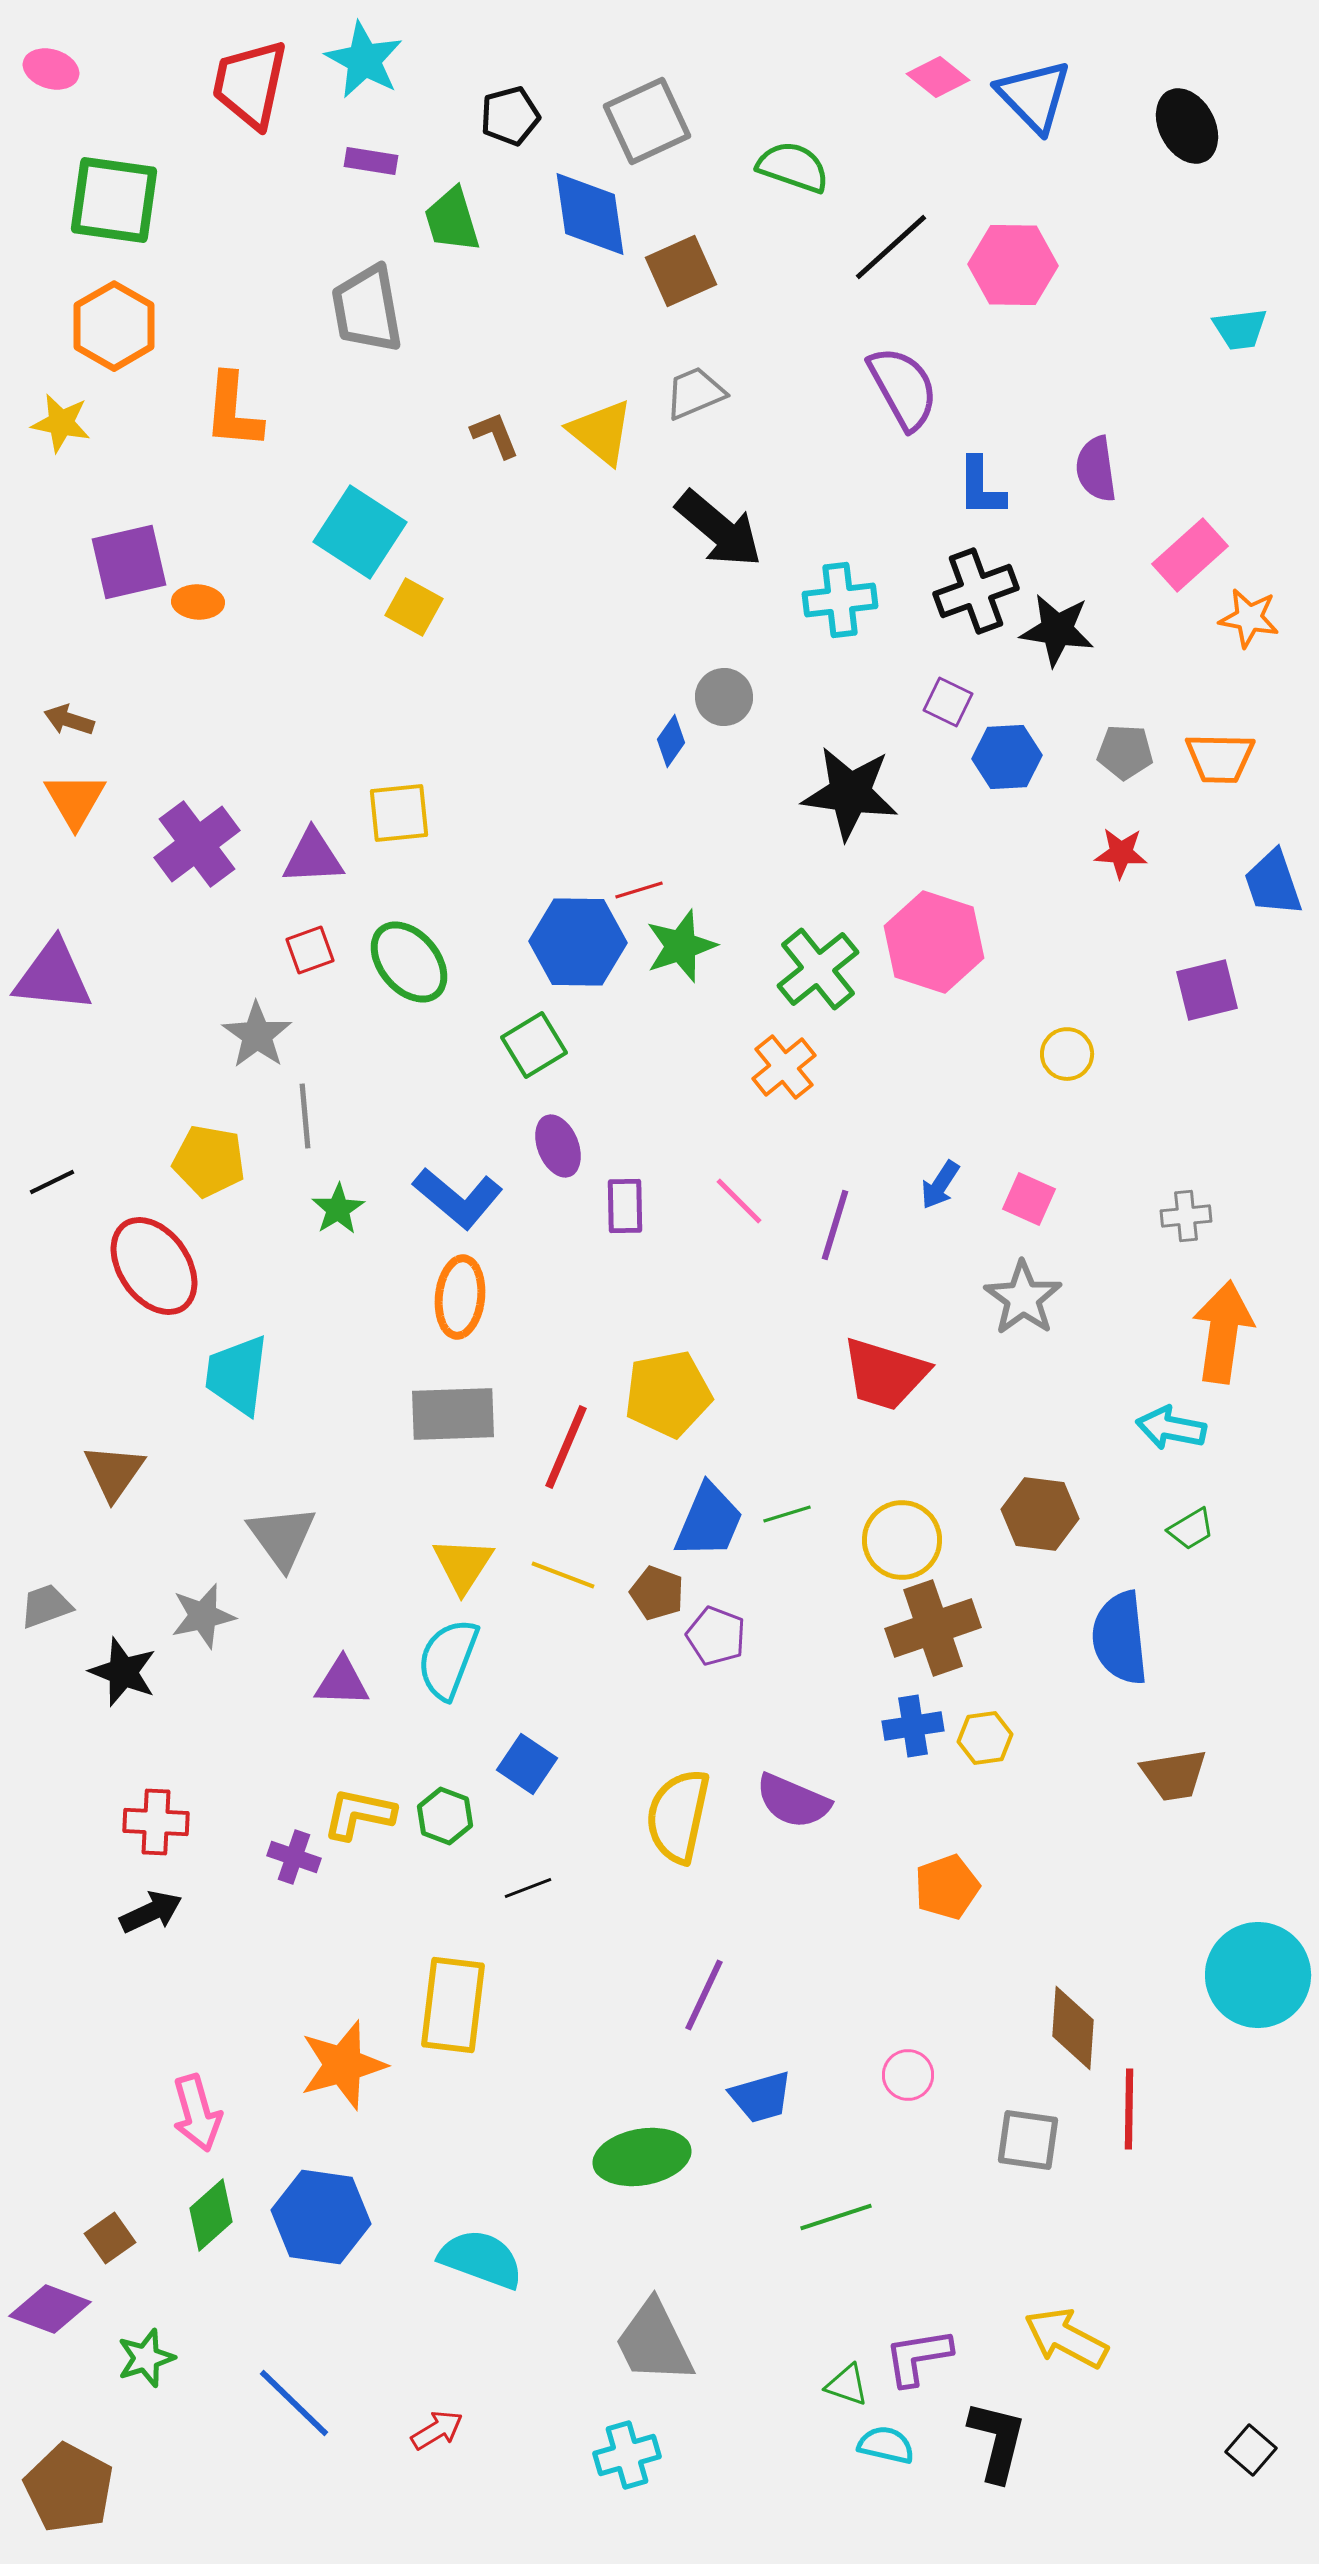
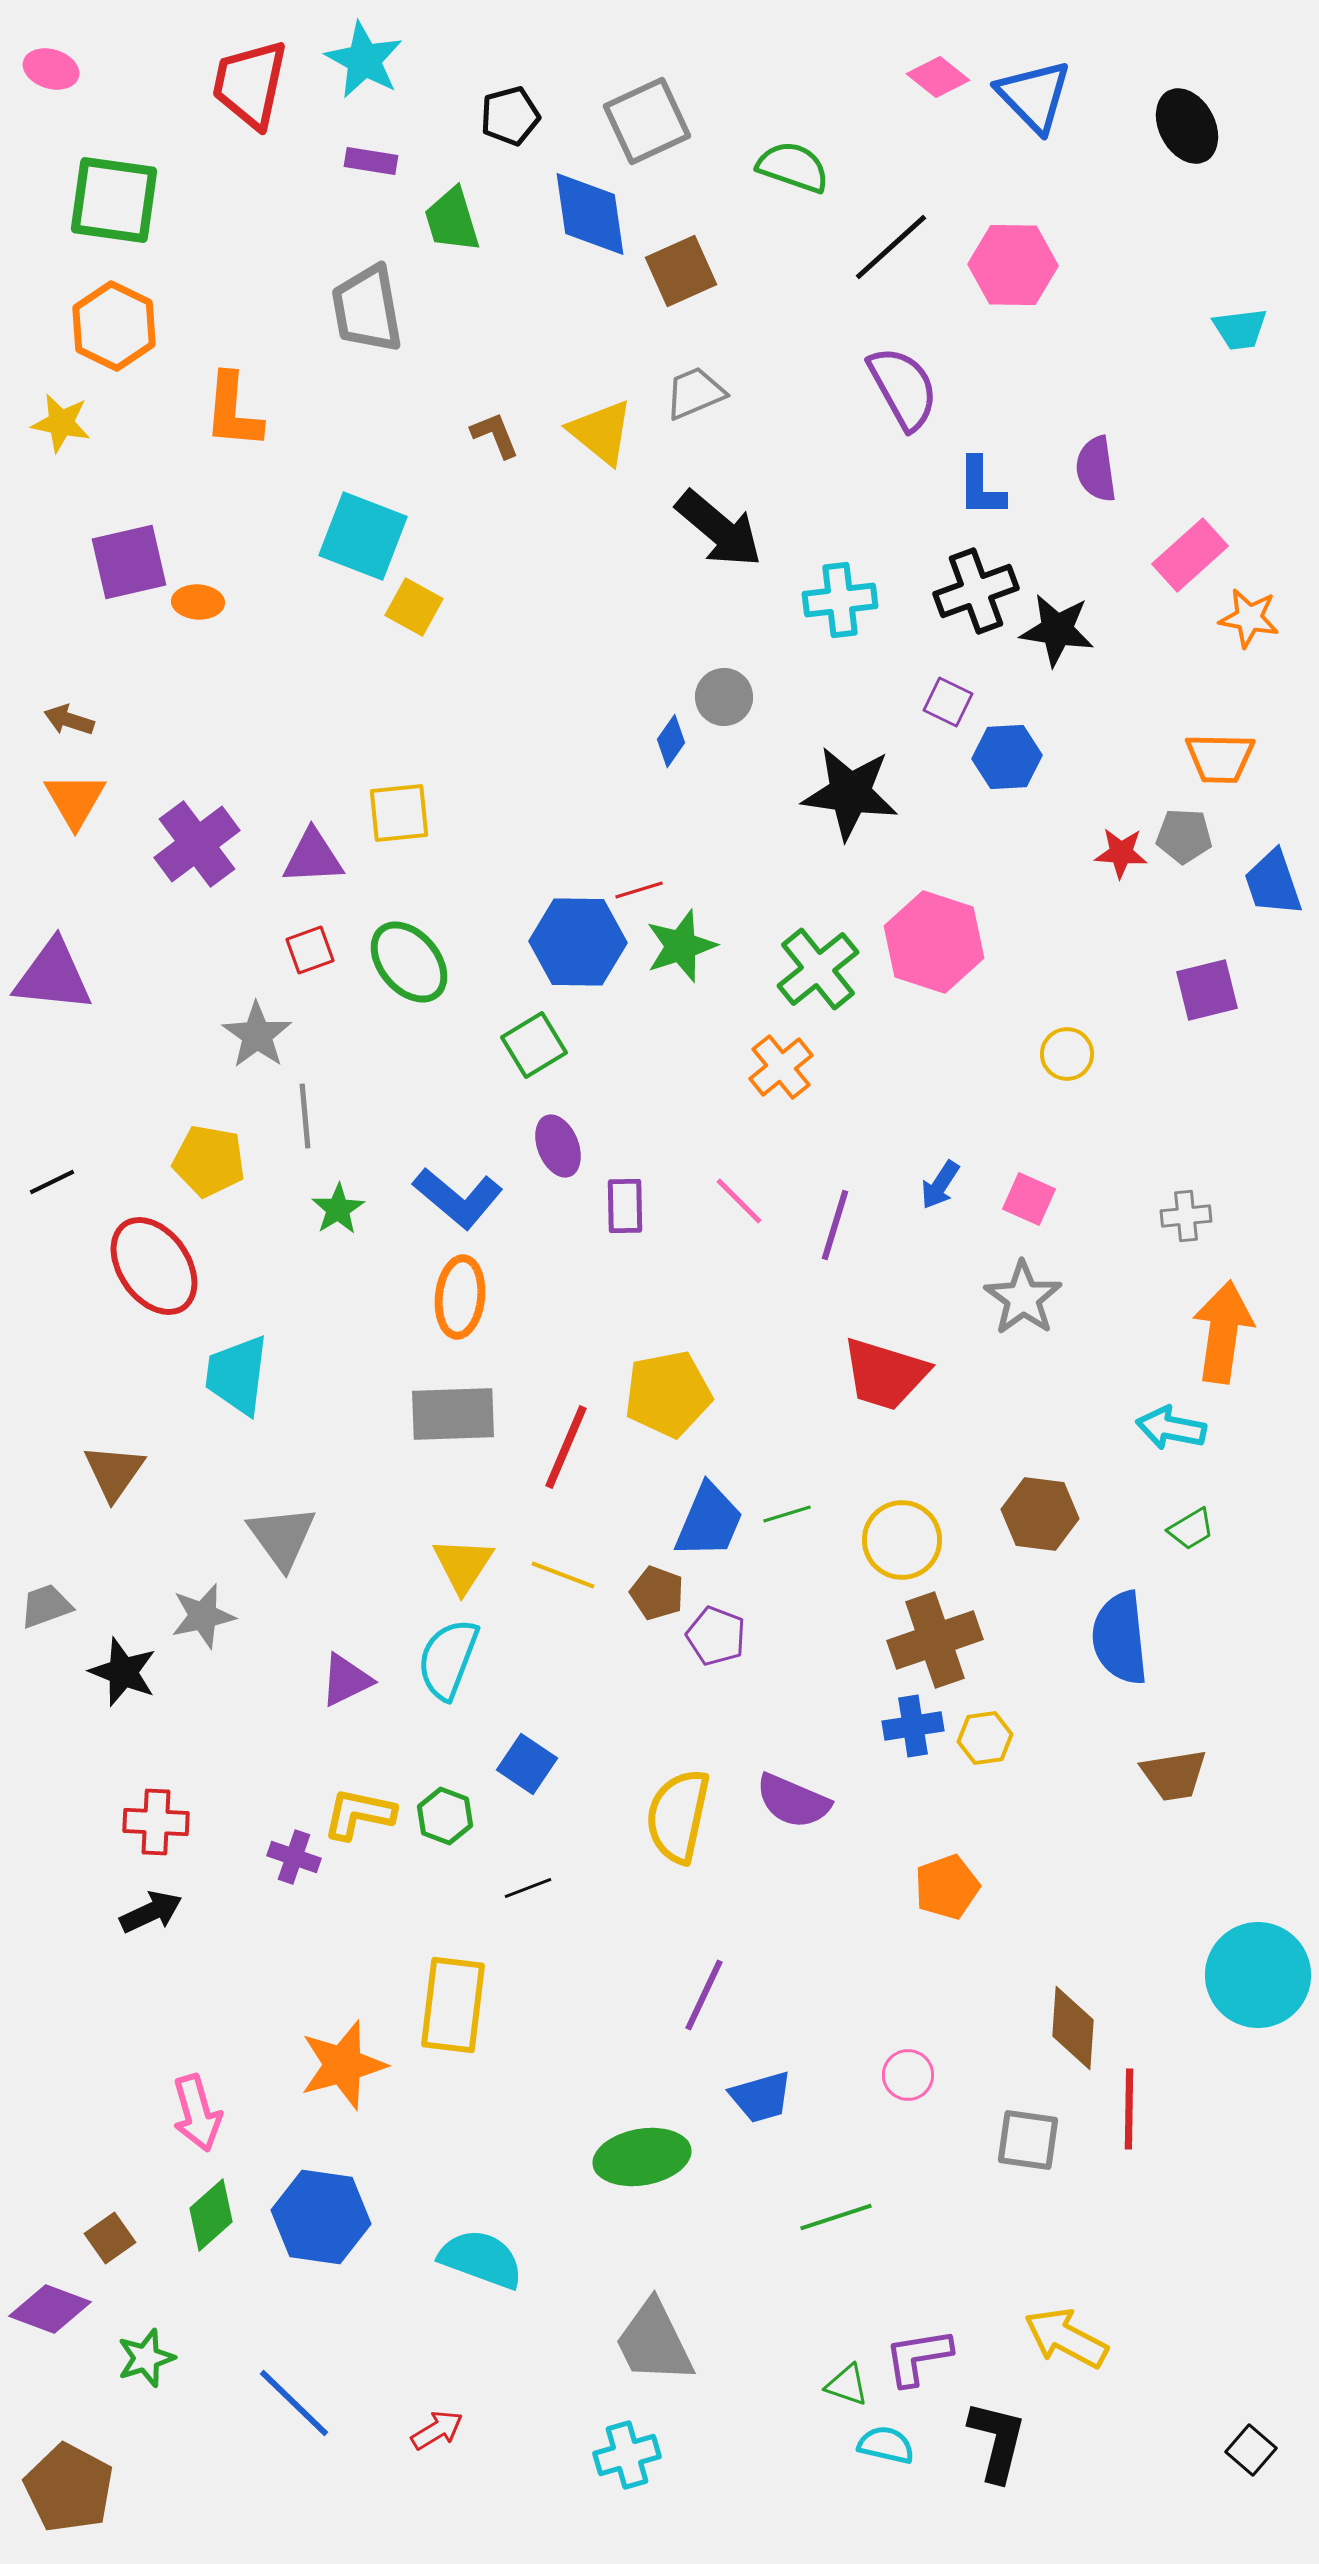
orange hexagon at (114, 326): rotated 4 degrees counterclockwise
cyan square at (360, 532): moved 3 px right, 4 px down; rotated 12 degrees counterclockwise
gray pentagon at (1125, 752): moved 59 px right, 84 px down
orange cross at (784, 1067): moved 3 px left
brown cross at (933, 1628): moved 2 px right, 12 px down
purple triangle at (342, 1682): moved 4 px right, 2 px up; rotated 28 degrees counterclockwise
